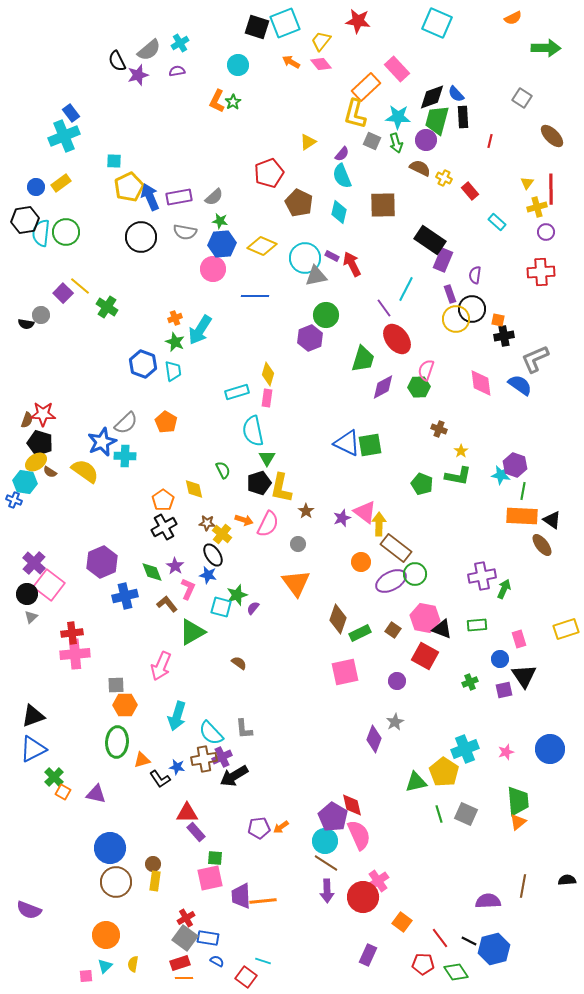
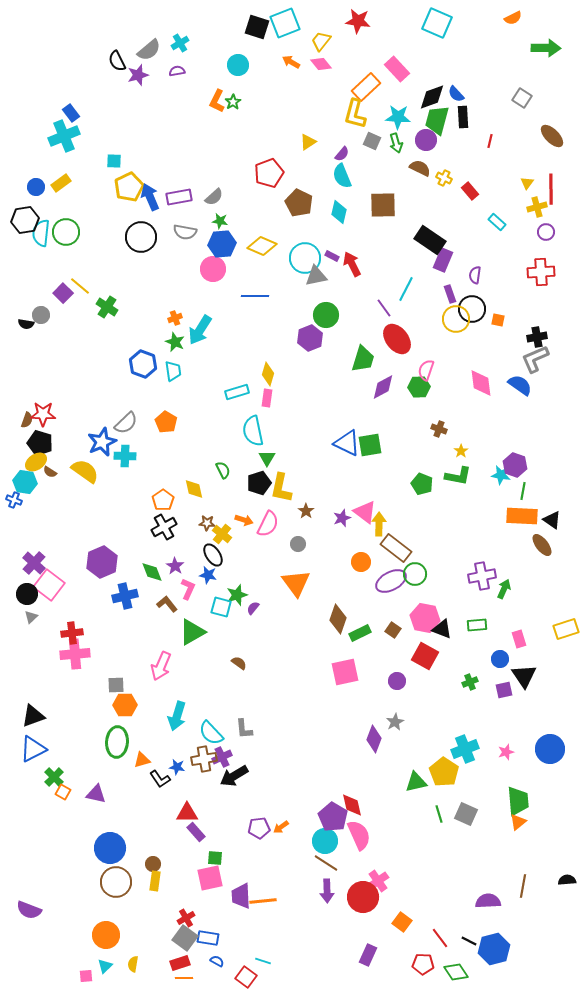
black cross at (504, 336): moved 33 px right, 1 px down
